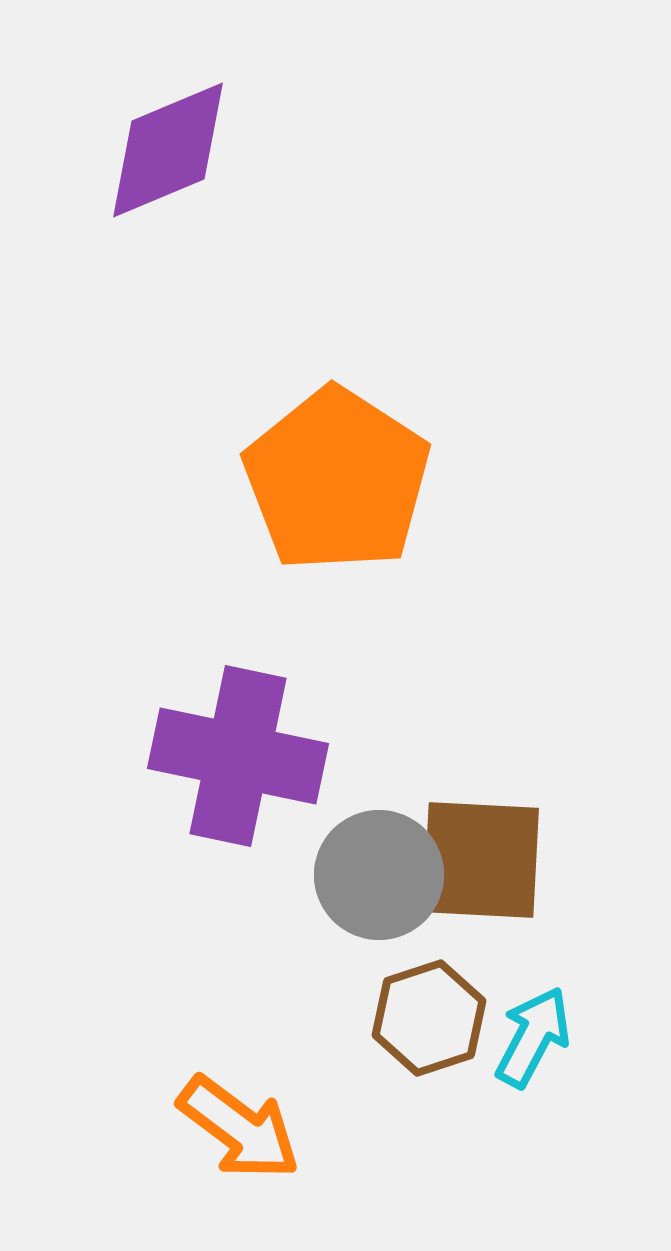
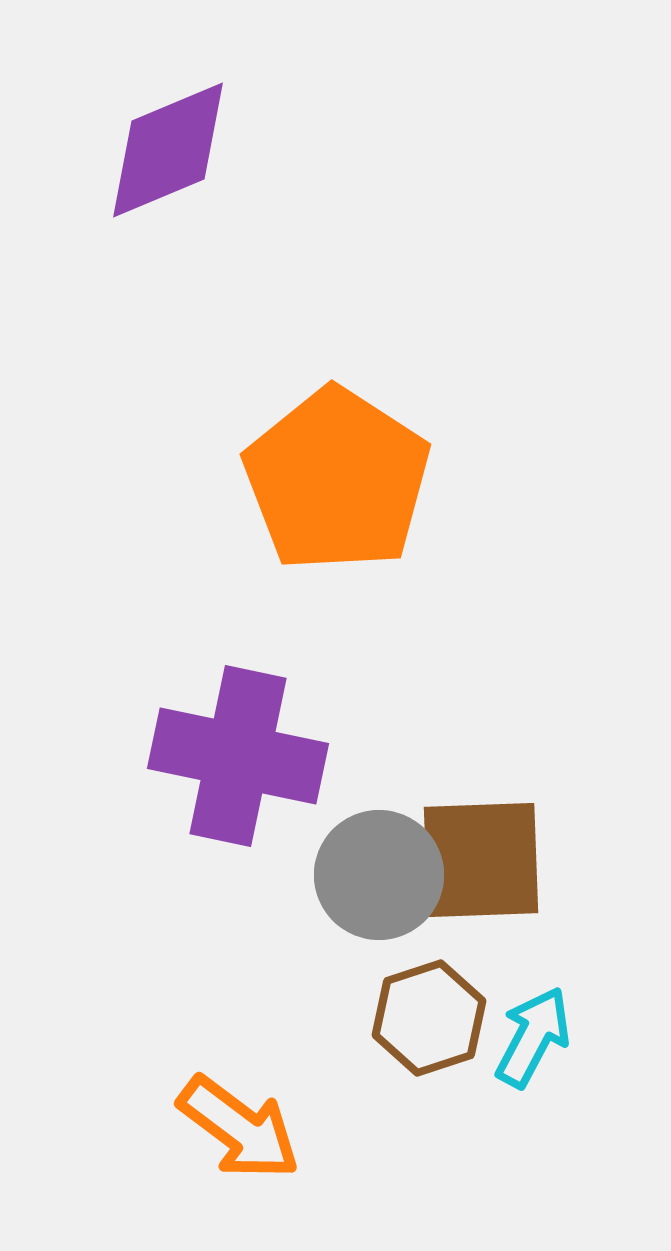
brown square: rotated 5 degrees counterclockwise
